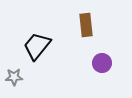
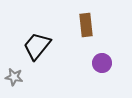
gray star: rotated 12 degrees clockwise
